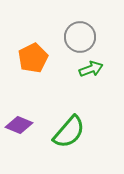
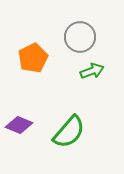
green arrow: moved 1 px right, 2 px down
